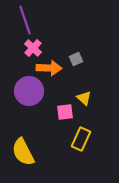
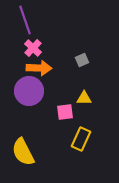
gray square: moved 6 px right, 1 px down
orange arrow: moved 10 px left
yellow triangle: rotated 42 degrees counterclockwise
